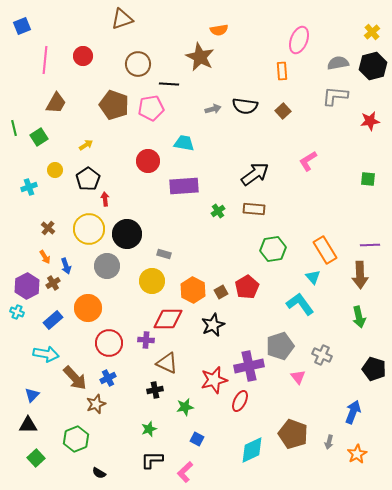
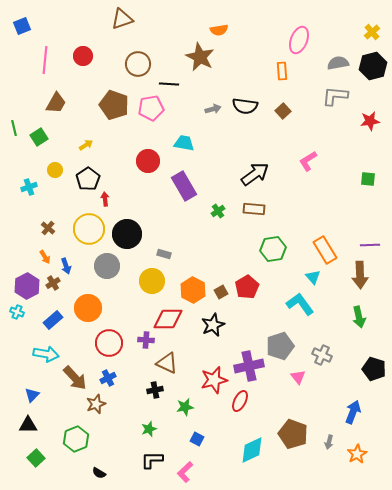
purple rectangle at (184, 186): rotated 64 degrees clockwise
